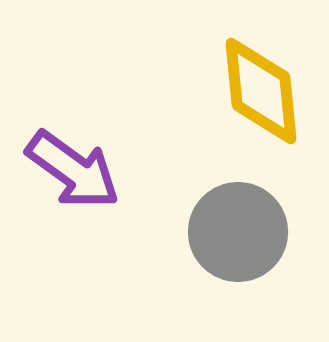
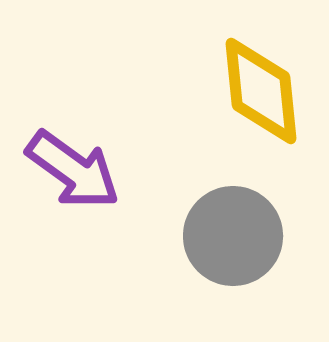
gray circle: moved 5 px left, 4 px down
